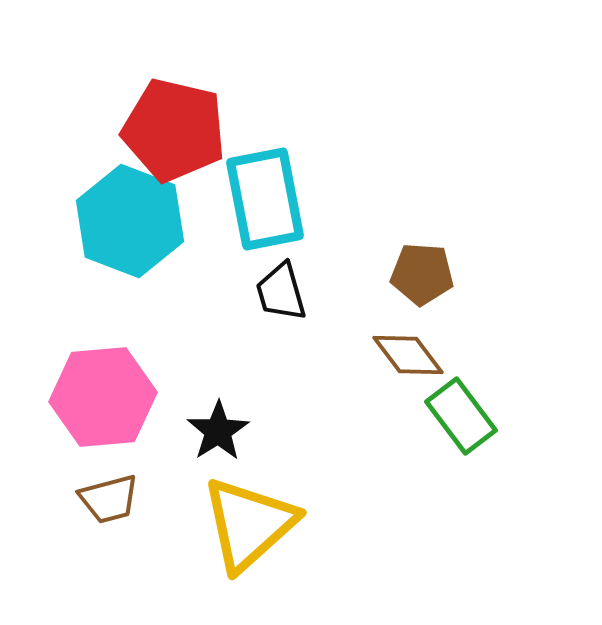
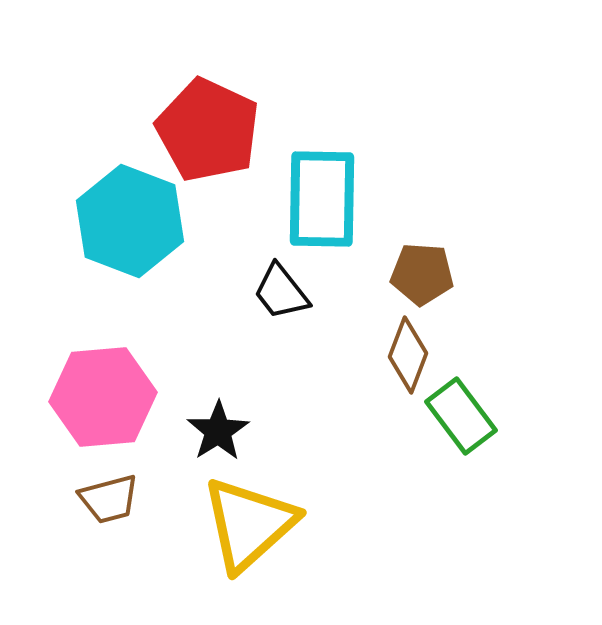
red pentagon: moved 34 px right; rotated 12 degrees clockwise
cyan rectangle: moved 57 px right; rotated 12 degrees clockwise
black trapezoid: rotated 22 degrees counterclockwise
brown diamond: rotated 58 degrees clockwise
